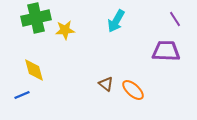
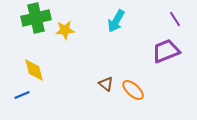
purple trapezoid: rotated 24 degrees counterclockwise
